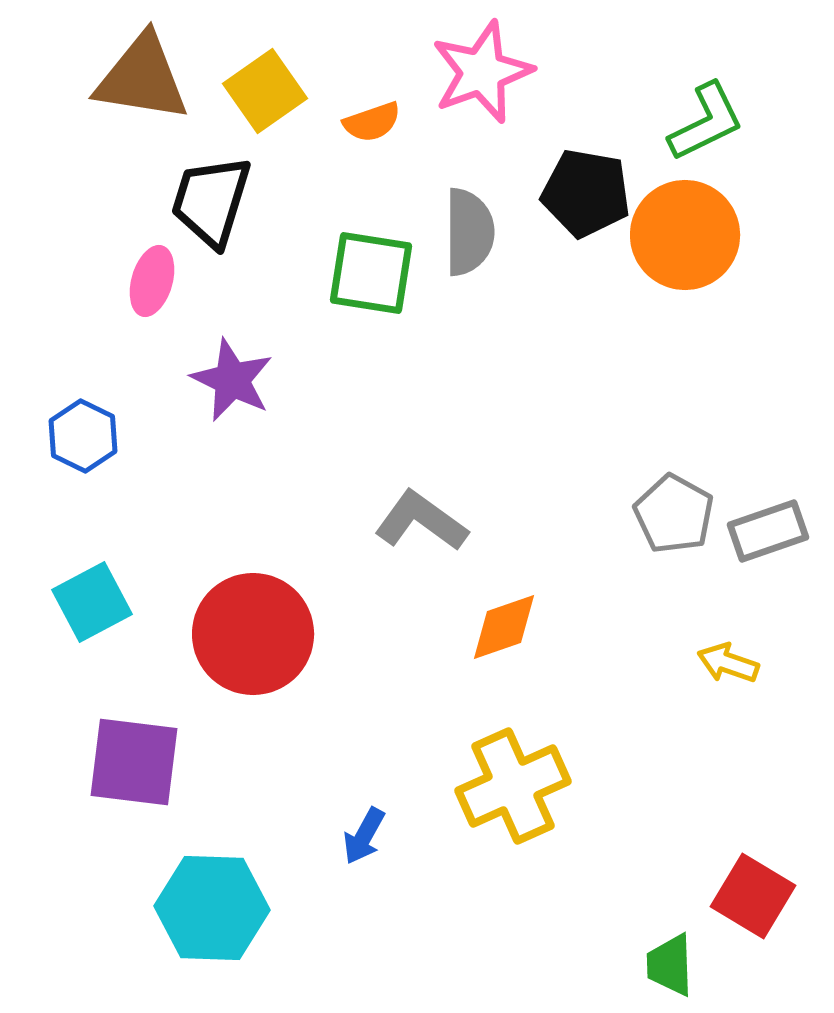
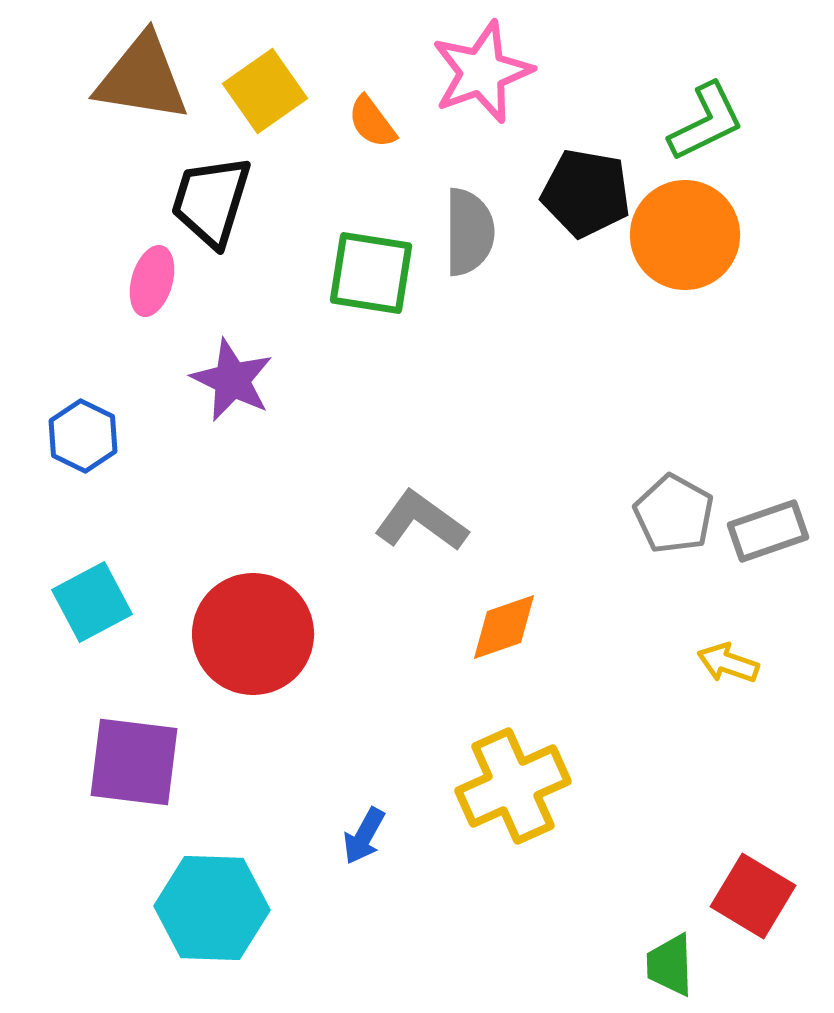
orange semicircle: rotated 72 degrees clockwise
